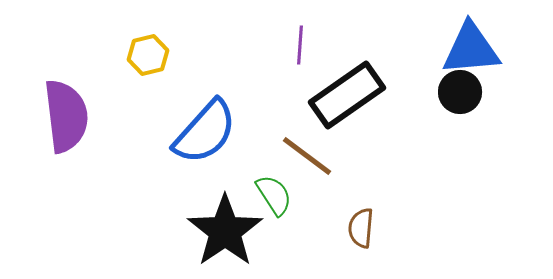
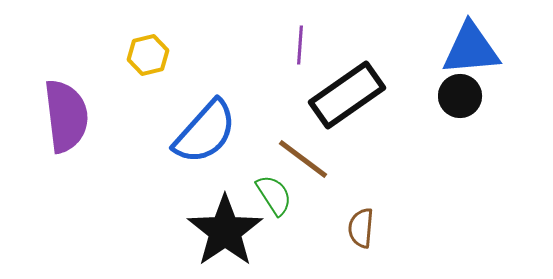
black circle: moved 4 px down
brown line: moved 4 px left, 3 px down
